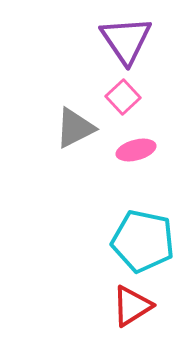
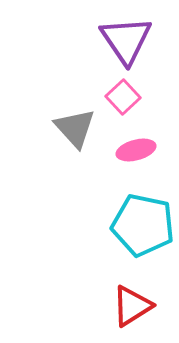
gray triangle: rotated 45 degrees counterclockwise
cyan pentagon: moved 16 px up
